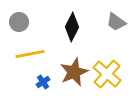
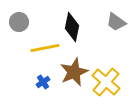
black diamond: rotated 16 degrees counterclockwise
yellow line: moved 15 px right, 6 px up
yellow cross: moved 1 px left, 8 px down
